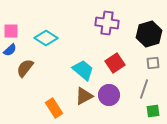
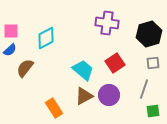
cyan diamond: rotated 60 degrees counterclockwise
